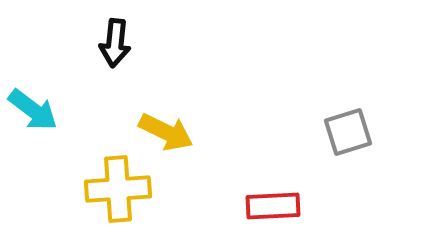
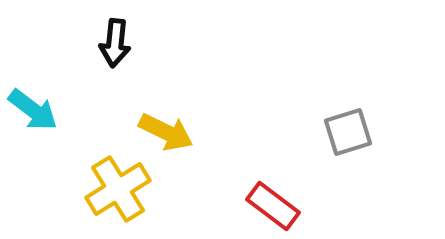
yellow cross: rotated 28 degrees counterclockwise
red rectangle: rotated 40 degrees clockwise
